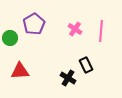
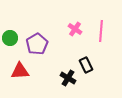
purple pentagon: moved 3 px right, 20 px down
